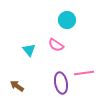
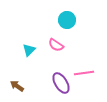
cyan triangle: rotated 24 degrees clockwise
purple ellipse: rotated 20 degrees counterclockwise
